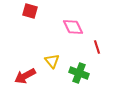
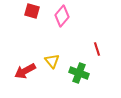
red square: moved 2 px right
pink diamond: moved 11 px left, 11 px up; rotated 65 degrees clockwise
red line: moved 2 px down
red arrow: moved 5 px up
